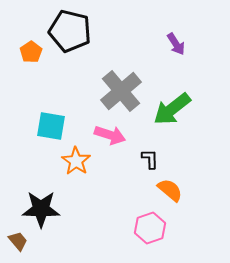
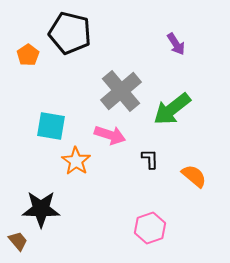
black pentagon: moved 2 px down
orange pentagon: moved 3 px left, 3 px down
orange semicircle: moved 24 px right, 14 px up
